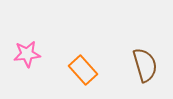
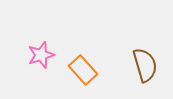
pink star: moved 14 px right, 1 px down; rotated 12 degrees counterclockwise
